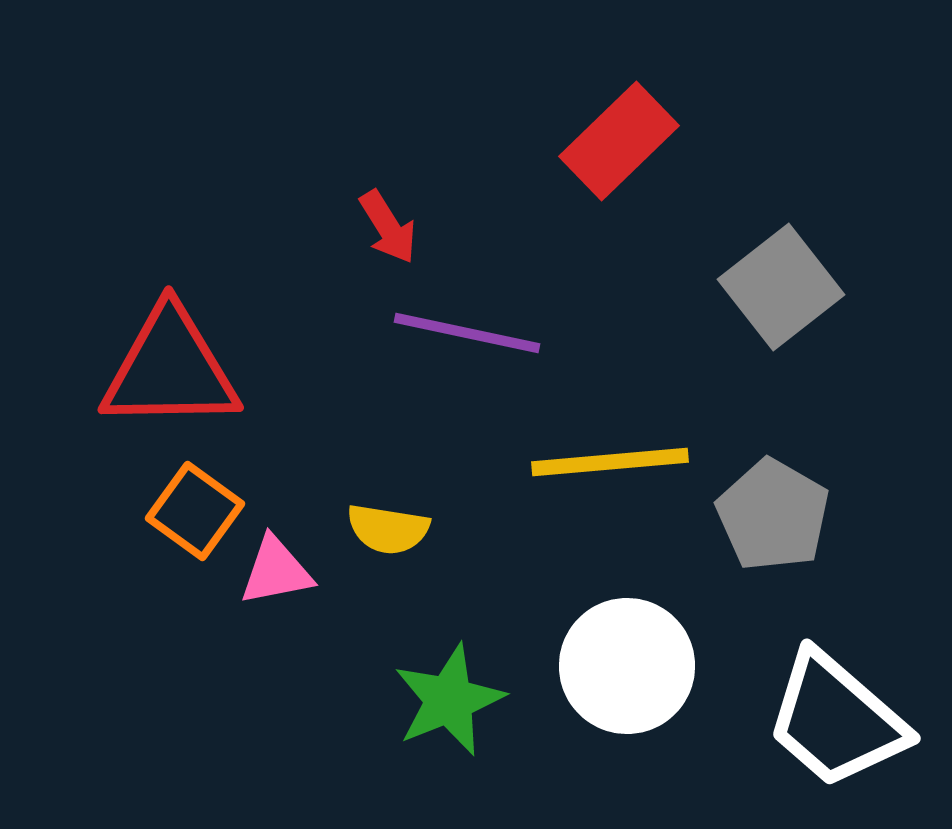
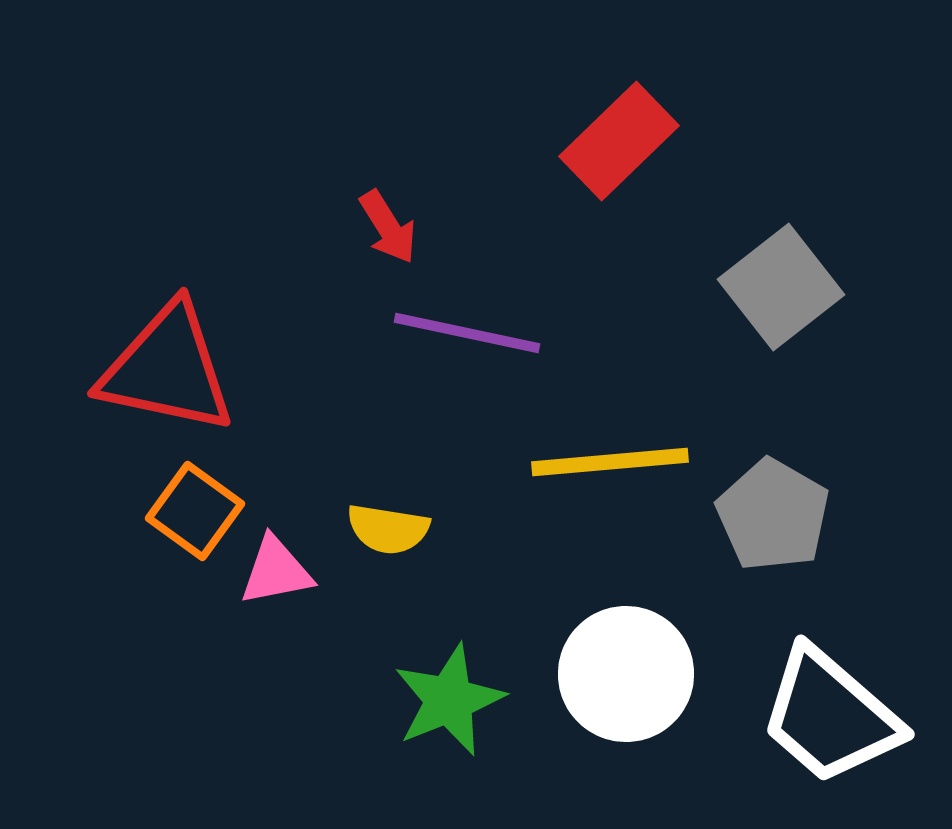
red triangle: moved 3 px left; rotated 13 degrees clockwise
white circle: moved 1 px left, 8 px down
white trapezoid: moved 6 px left, 4 px up
